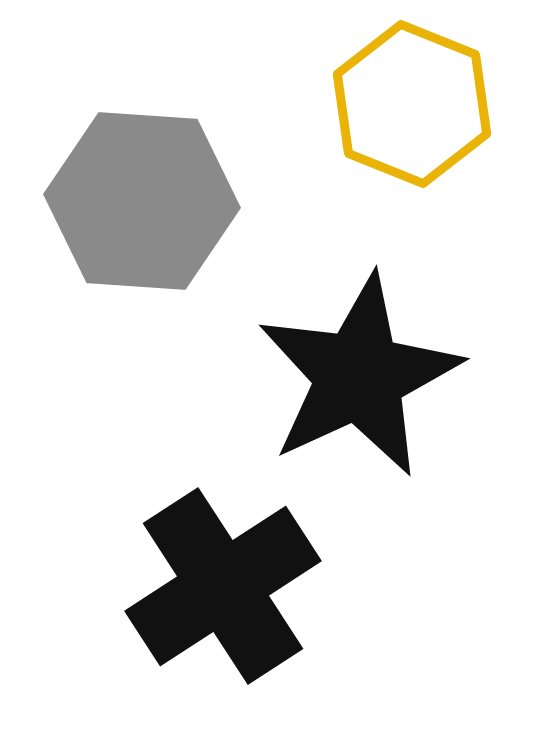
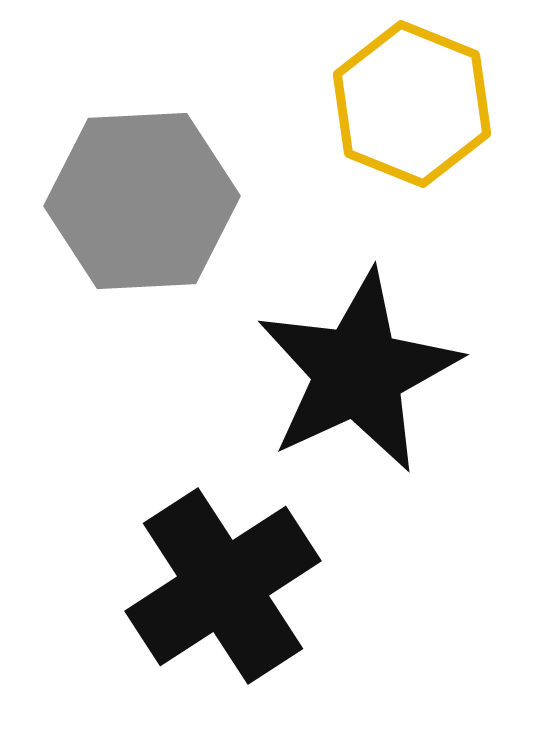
gray hexagon: rotated 7 degrees counterclockwise
black star: moved 1 px left, 4 px up
